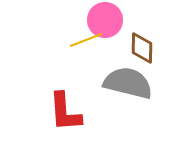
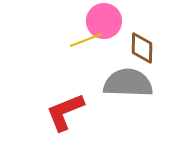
pink circle: moved 1 px left, 1 px down
gray semicircle: rotated 12 degrees counterclockwise
red L-shape: rotated 72 degrees clockwise
